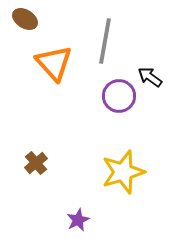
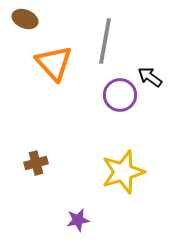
brown ellipse: rotated 10 degrees counterclockwise
purple circle: moved 1 px right, 1 px up
brown cross: rotated 25 degrees clockwise
purple star: rotated 15 degrees clockwise
